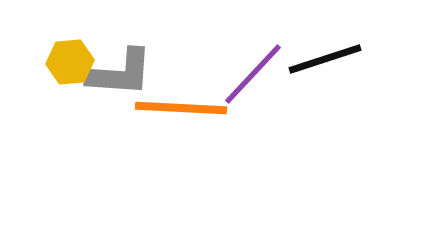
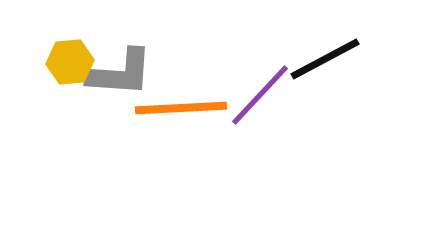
black line: rotated 10 degrees counterclockwise
purple line: moved 7 px right, 21 px down
orange line: rotated 6 degrees counterclockwise
